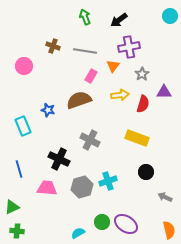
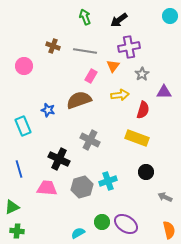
red semicircle: moved 6 px down
